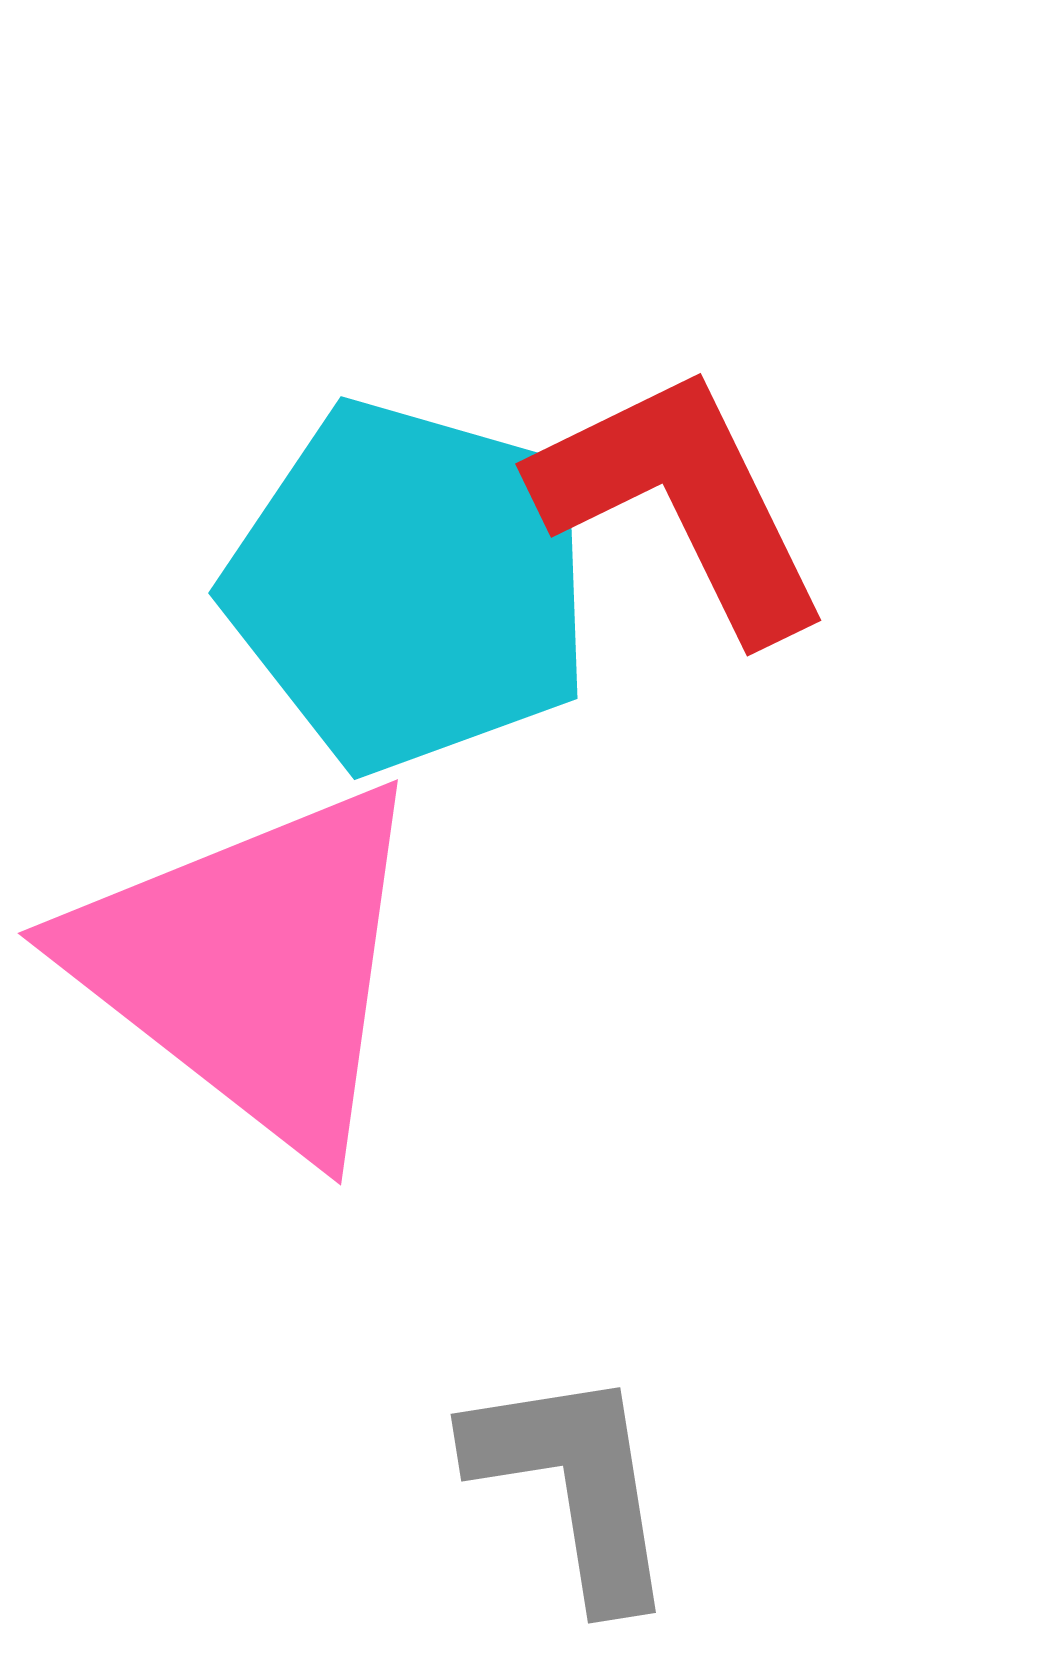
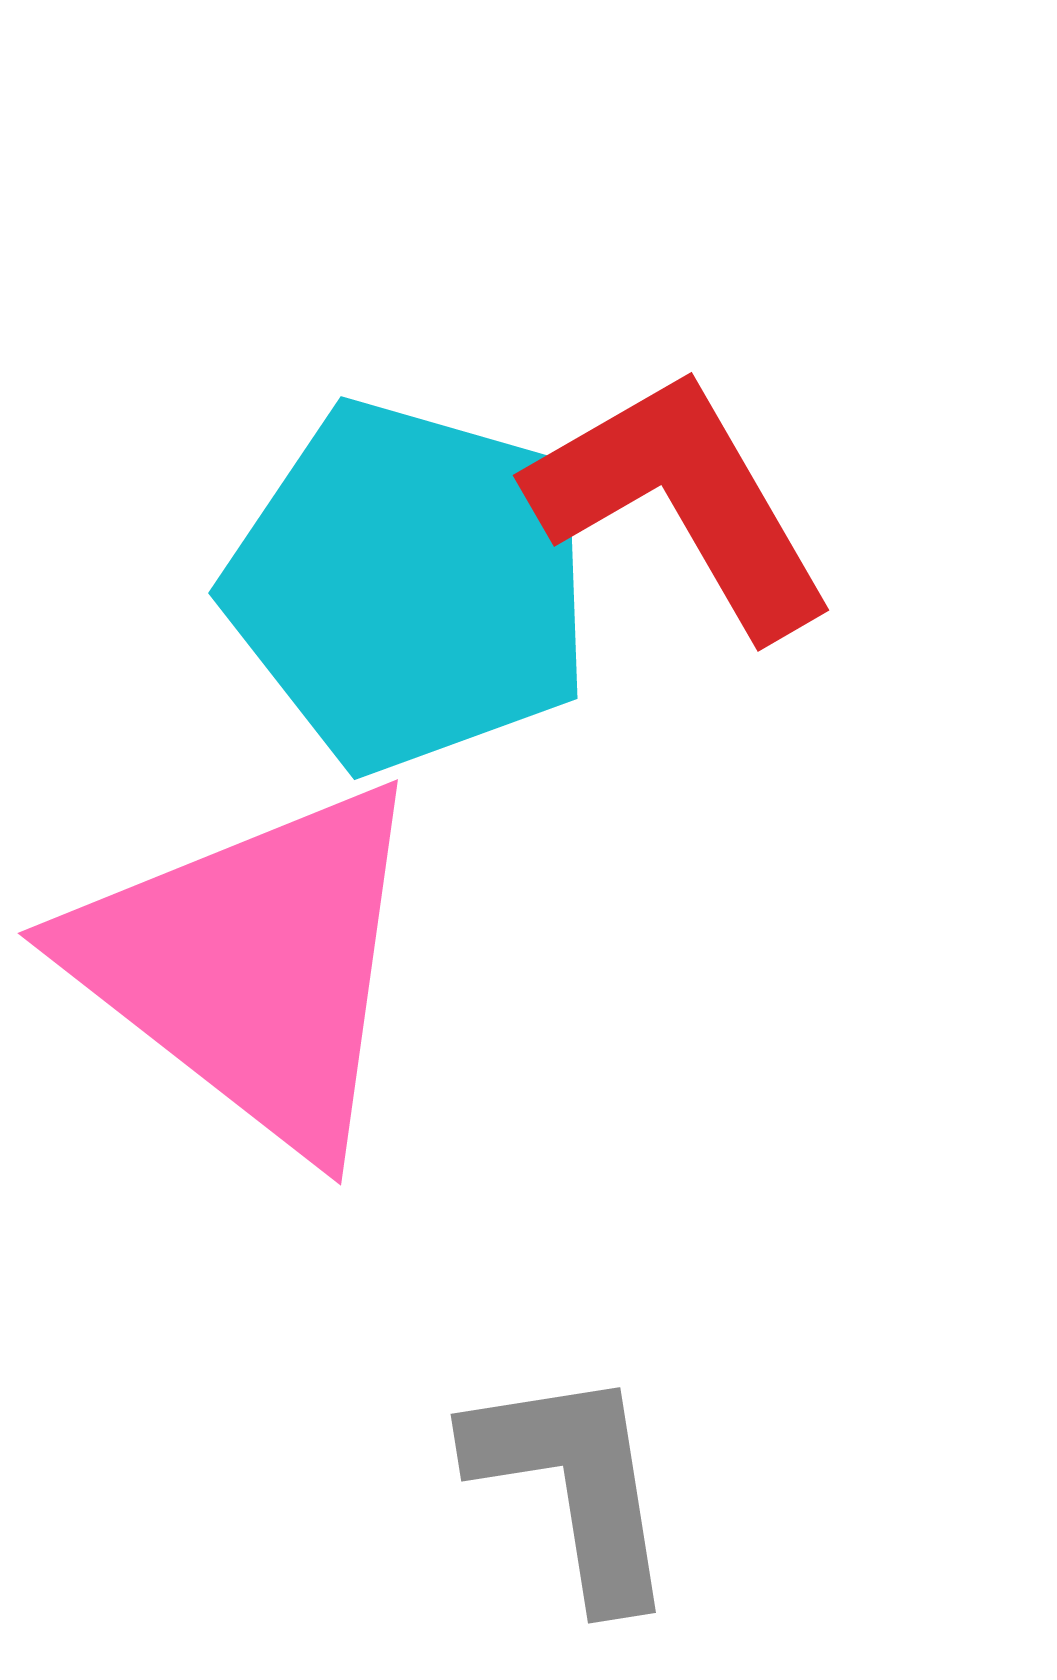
red L-shape: rotated 4 degrees counterclockwise
